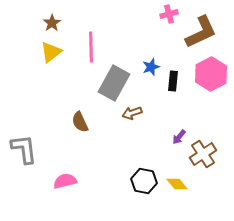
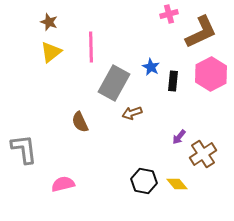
brown star: moved 3 px left, 1 px up; rotated 18 degrees counterclockwise
blue star: rotated 24 degrees counterclockwise
pink semicircle: moved 2 px left, 3 px down
